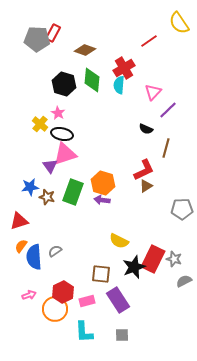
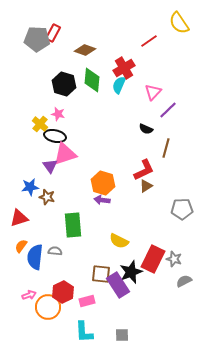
cyan semicircle at (119, 85): rotated 18 degrees clockwise
pink star at (58, 113): moved 1 px down; rotated 16 degrees counterclockwise
black ellipse at (62, 134): moved 7 px left, 2 px down
green rectangle at (73, 192): moved 33 px down; rotated 25 degrees counterclockwise
red triangle at (19, 221): moved 3 px up
gray semicircle at (55, 251): rotated 40 degrees clockwise
blue semicircle at (34, 257): moved 1 px right; rotated 10 degrees clockwise
black star at (134, 267): moved 3 px left, 5 px down
purple rectangle at (118, 300): moved 15 px up
orange circle at (55, 309): moved 7 px left, 2 px up
